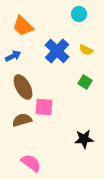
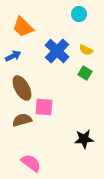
orange trapezoid: moved 1 px down
green square: moved 9 px up
brown ellipse: moved 1 px left, 1 px down
